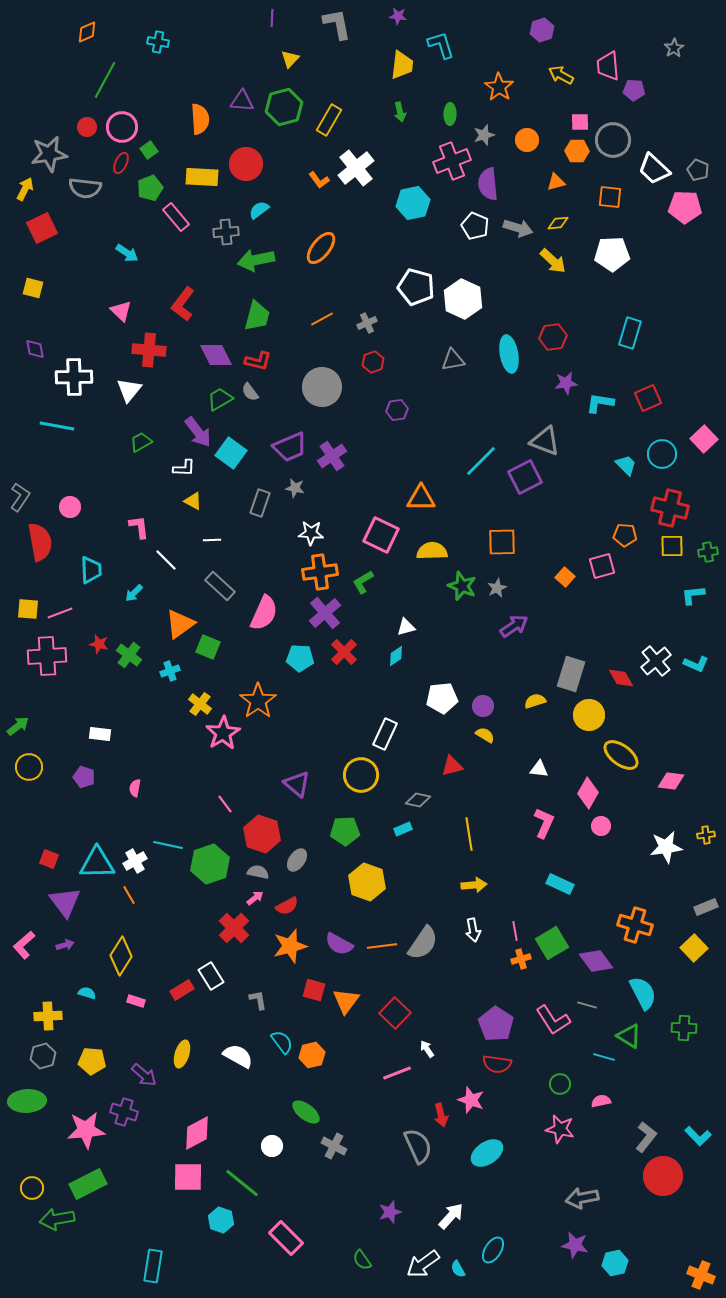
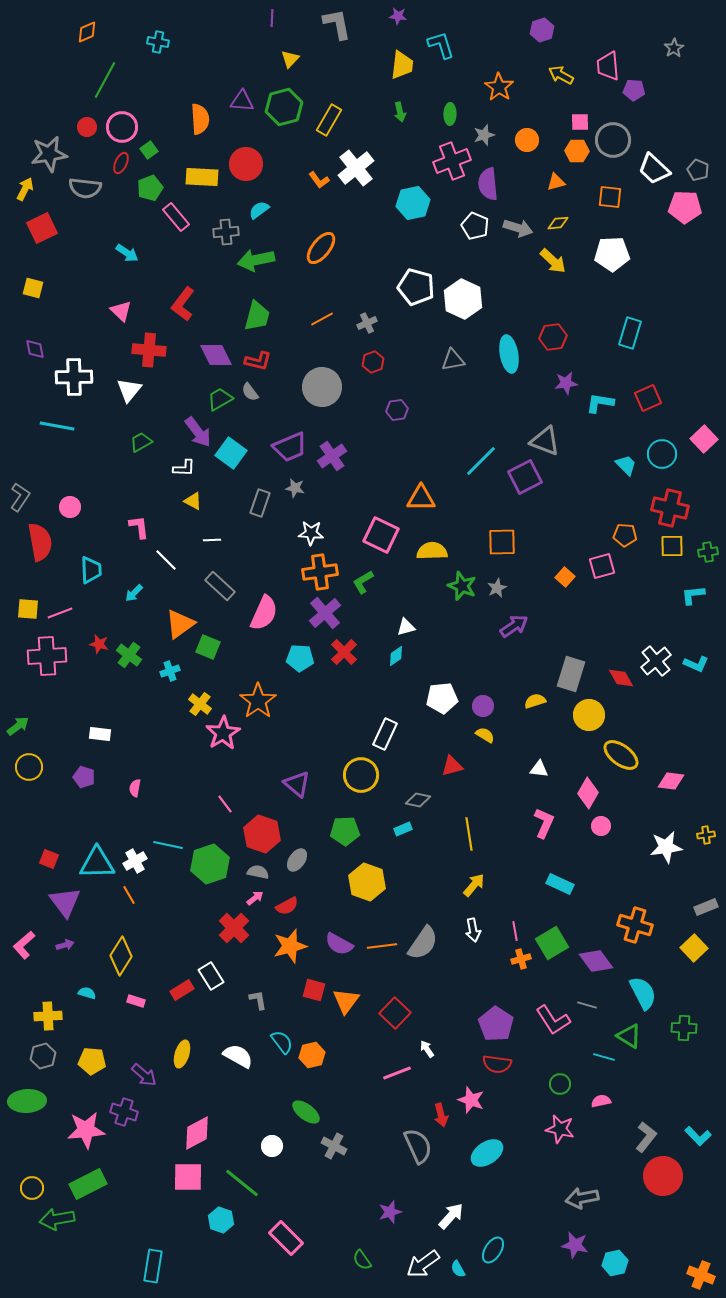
yellow arrow at (474, 885): rotated 45 degrees counterclockwise
